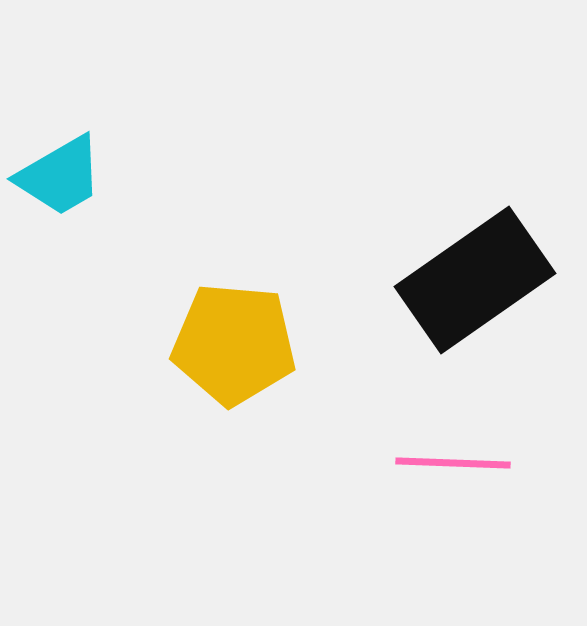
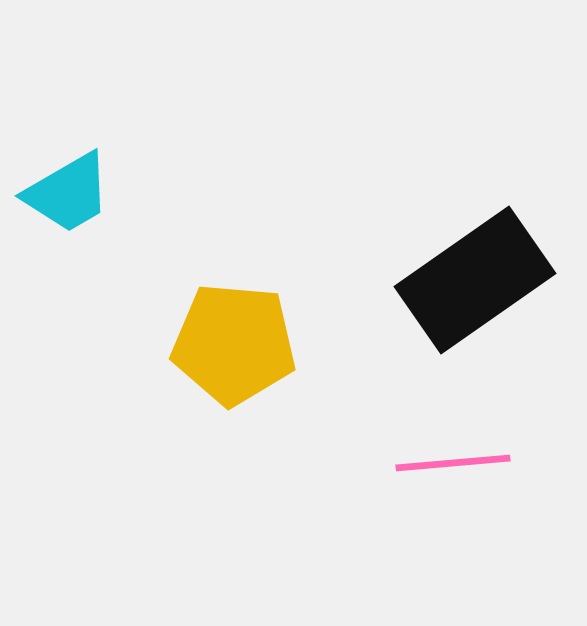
cyan trapezoid: moved 8 px right, 17 px down
pink line: rotated 7 degrees counterclockwise
